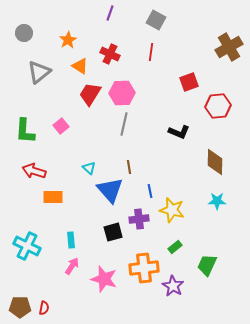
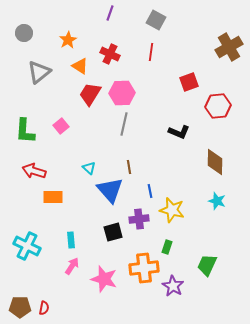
cyan star: rotated 18 degrees clockwise
green rectangle: moved 8 px left; rotated 32 degrees counterclockwise
